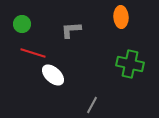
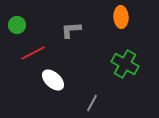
green circle: moved 5 px left, 1 px down
red line: rotated 45 degrees counterclockwise
green cross: moved 5 px left; rotated 16 degrees clockwise
white ellipse: moved 5 px down
gray line: moved 2 px up
